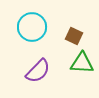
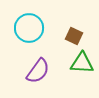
cyan circle: moved 3 px left, 1 px down
purple semicircle: rotated 8 degrees counterclockwise
